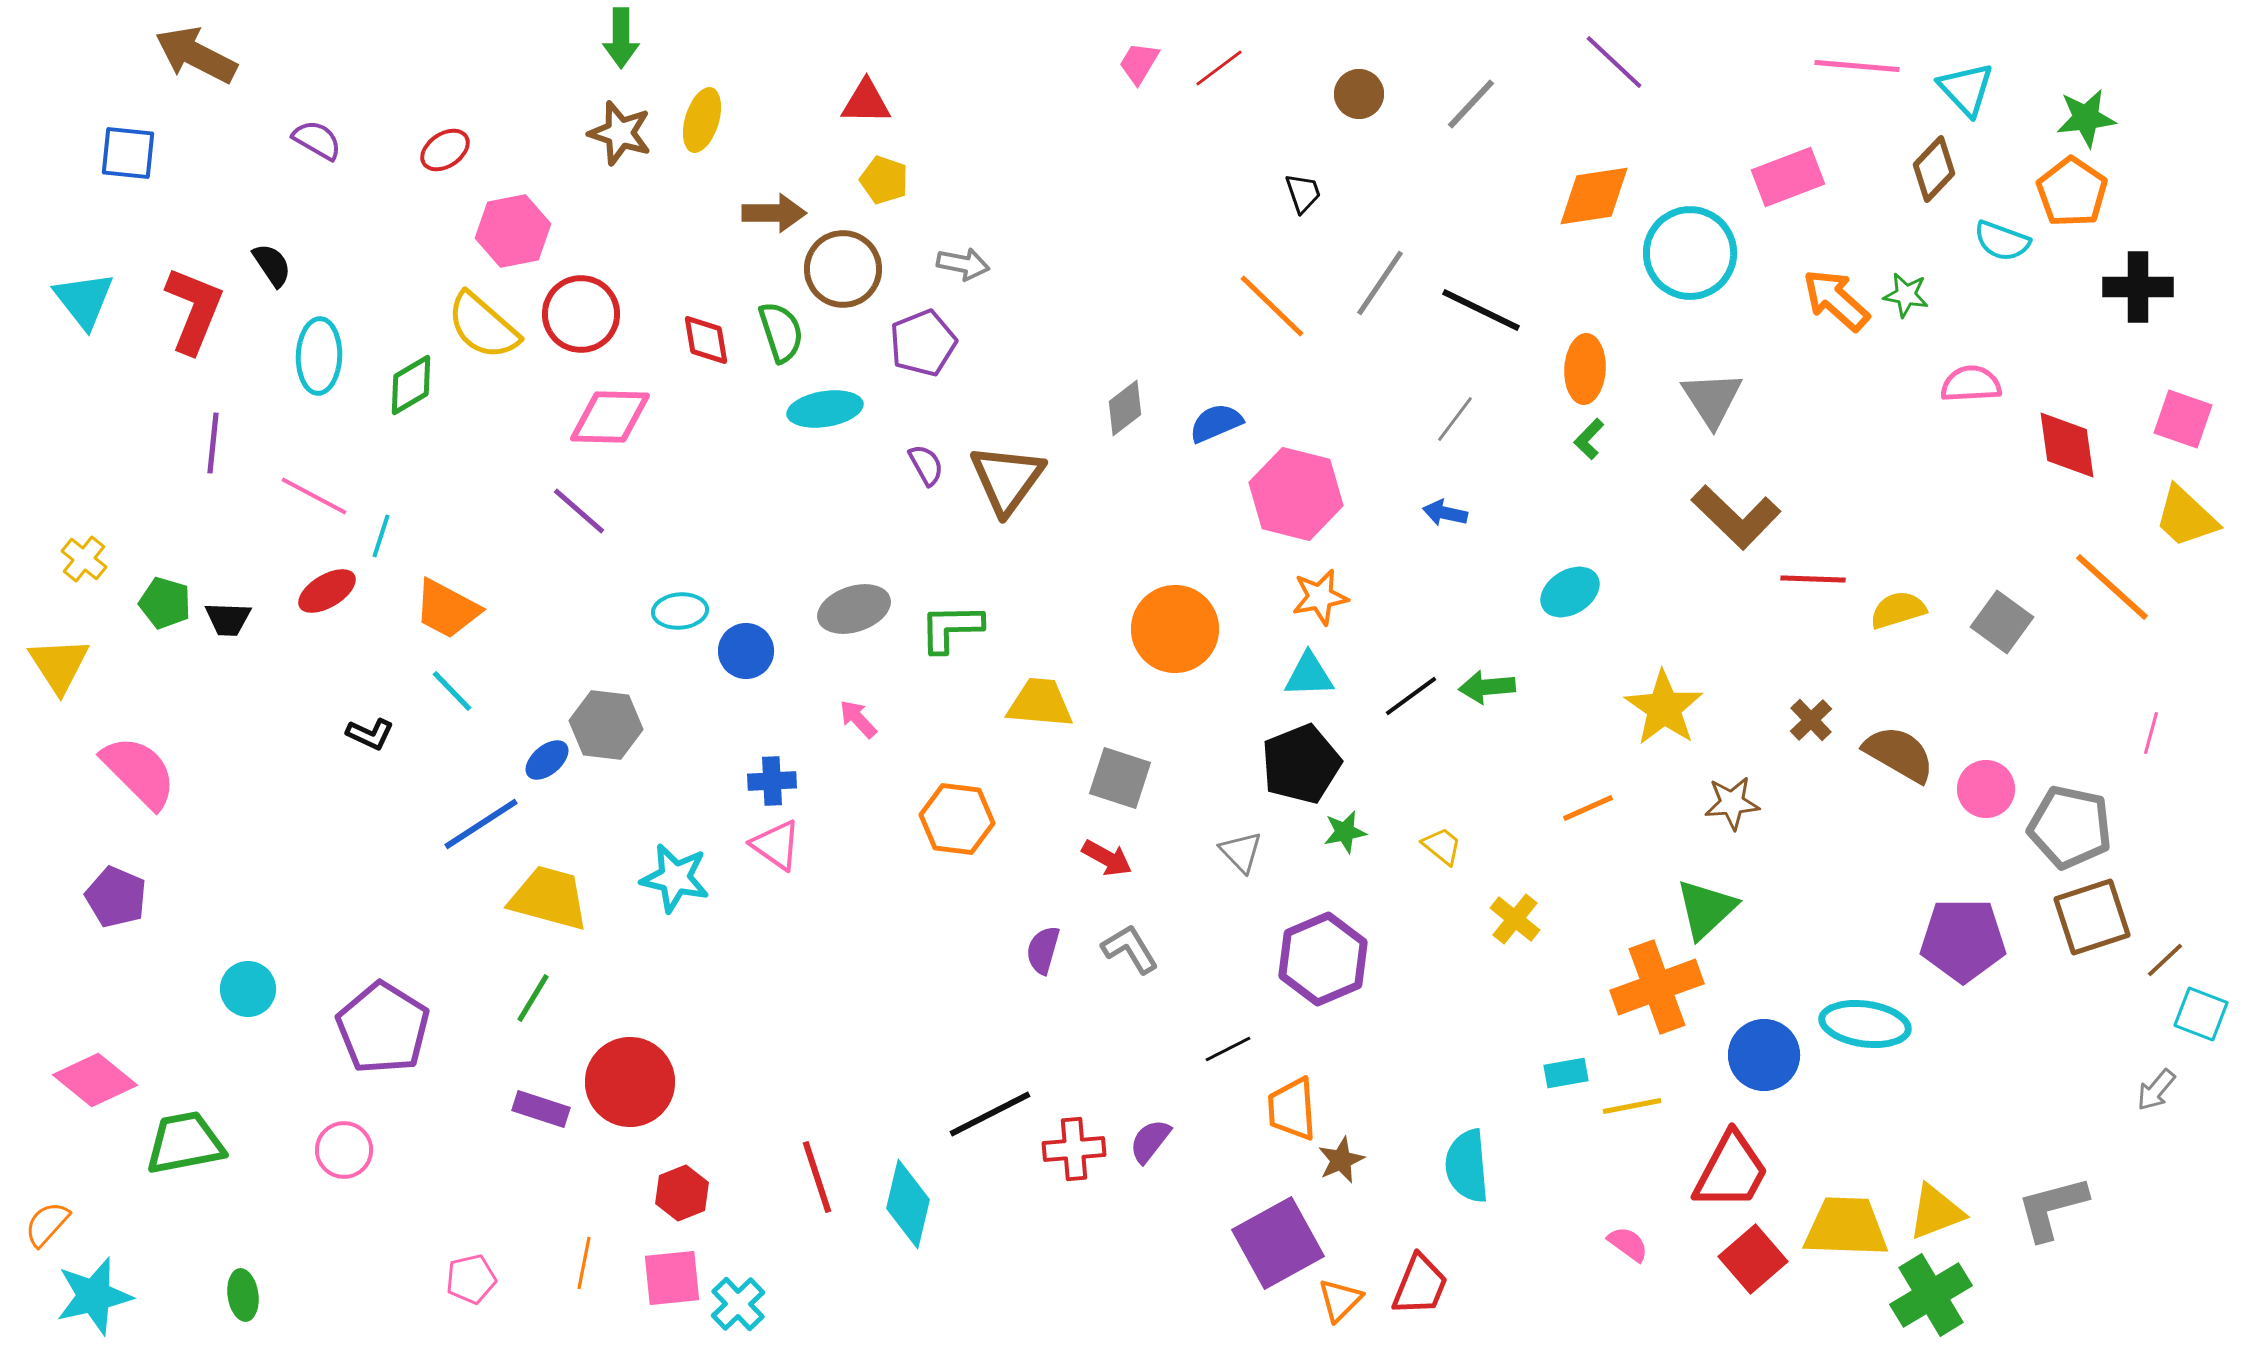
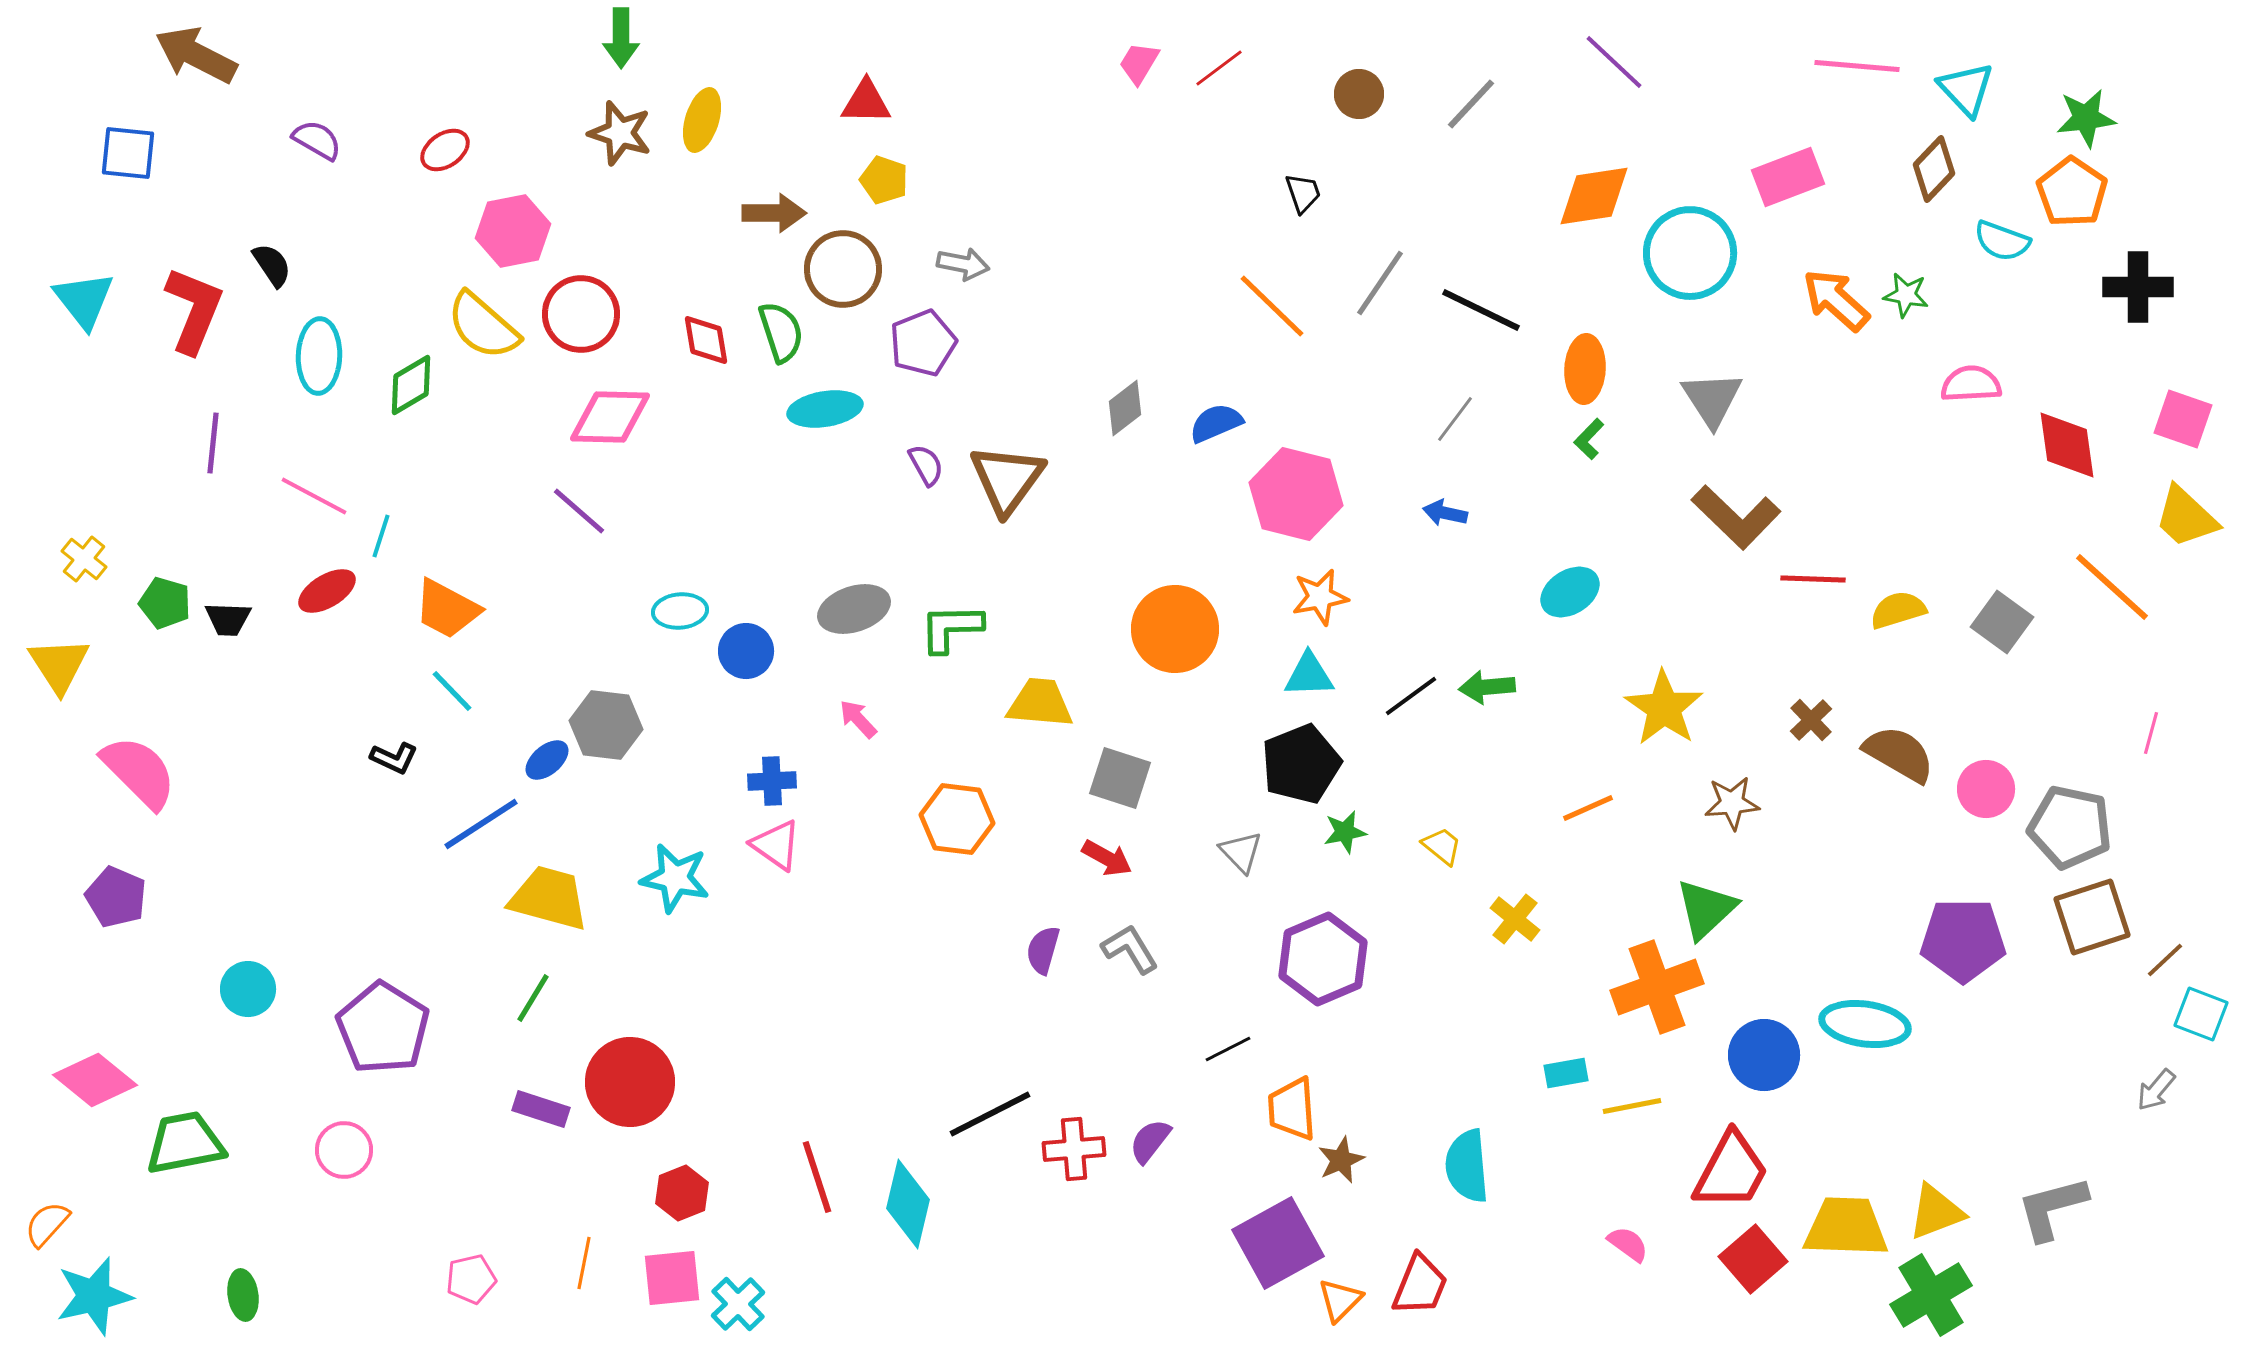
black L-shape at (370, 734): moved 24 px right, 24 px down
